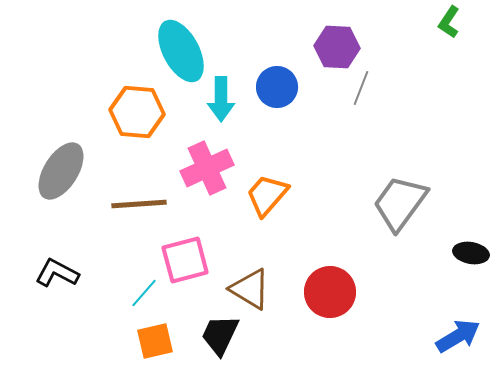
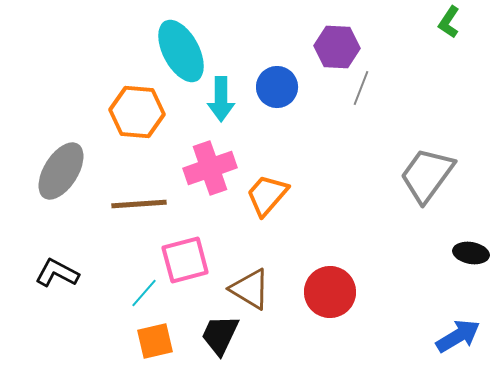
pink cross: moved 3 px right; rotated 6 degrees clockwise
gray trapezoid: moved 27 px right, 28 px up
